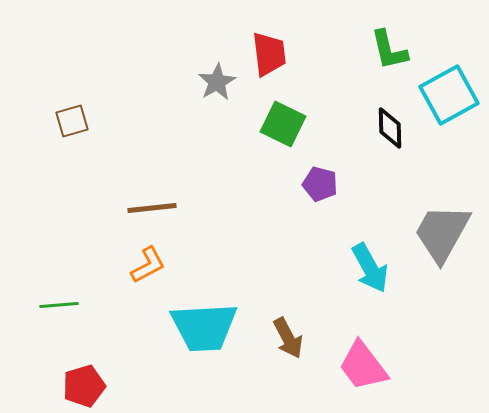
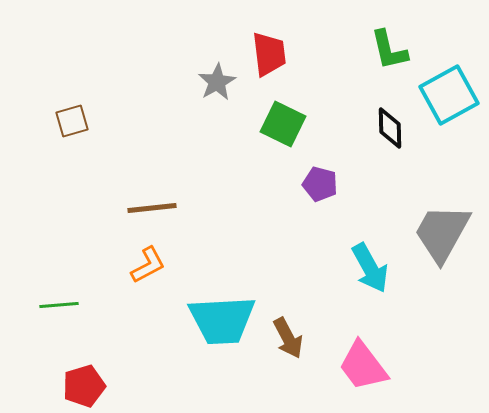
cyan trapezoid: moved 18 px right, 7 px up
